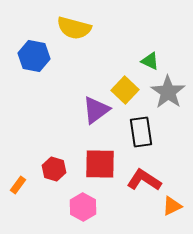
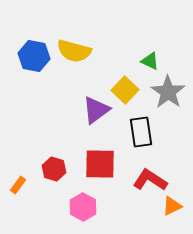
yellow semicircle: moved 23 px down
red L-shape: moved 6 px right
